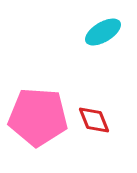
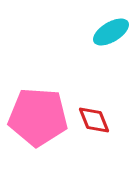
cyan ellipse: moved 8 px right
